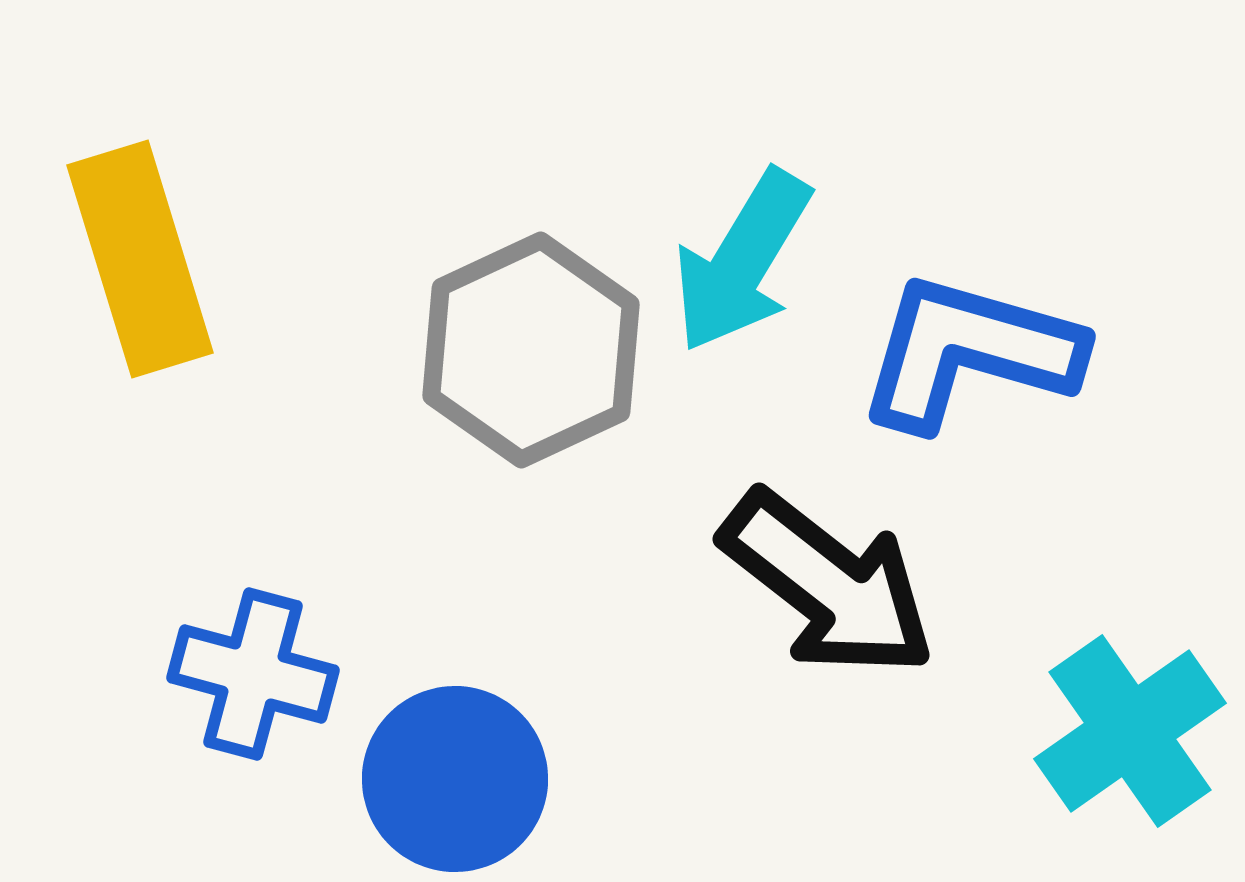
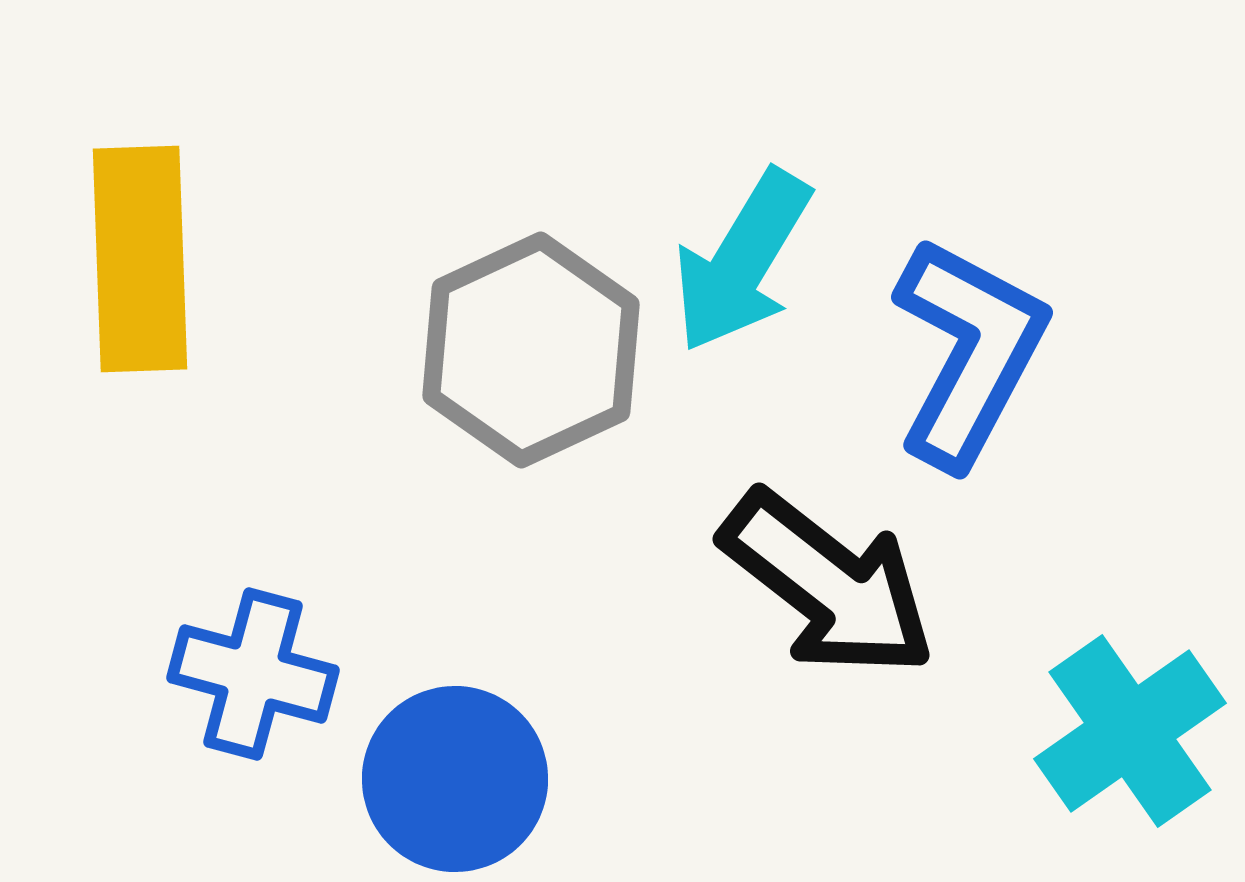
yellow rectangle: rotated 15 degrees clockwise
blue L-shape: rotated 102 degrees clockwise
